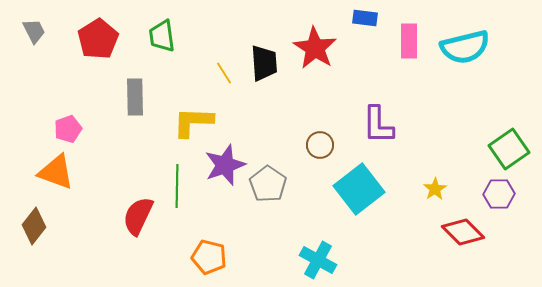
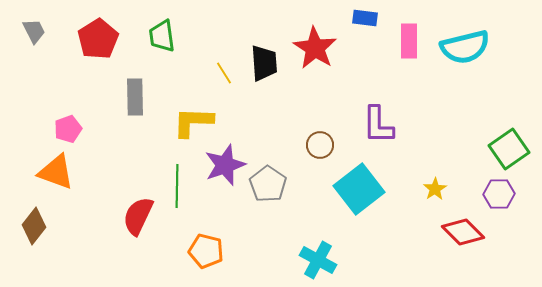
orange pentagon: moved 3 px left, 6 px up
